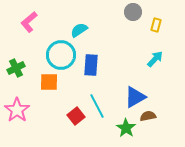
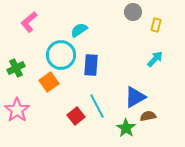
orange square: rotated 36 degrees counterclockwise
